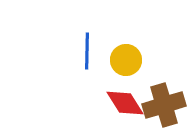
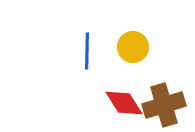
yellow circle: moved 7 px right, 13 px up
red diamond: moved 1 px left
